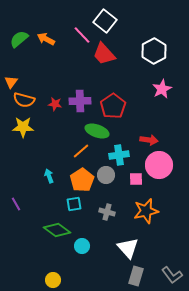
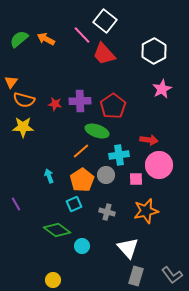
cyan square: rotated 14 degrees counterclockwise
